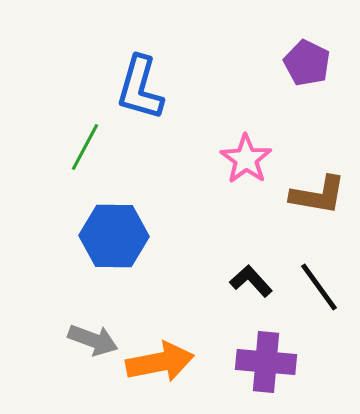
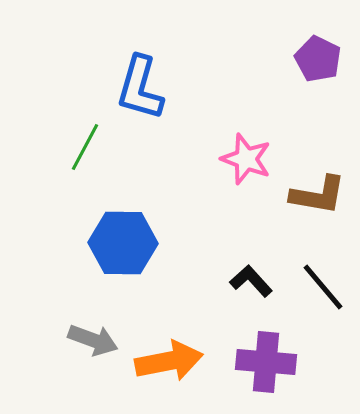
purple pentagon: moved 11 px right, 4 px up
pink star: rotated 15 degrees counterclockwise
blue hexagon: moved 9 px right, 7 px down
black line: moved 4 px right; rotated 4 degrees counterclockwise
orange arrow: moved 9 px right, 1 px up
